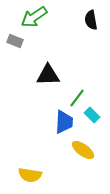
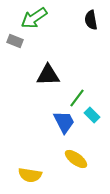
green arrow: moved 1 px down
blue trapezoid: rotated 30 degrees counterclockwise
yellow ellipse: moved 7 px left, 9 px down
